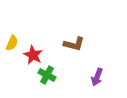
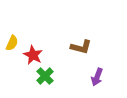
brown L-shape: moved 7 px right, 3 px down
green cross: moved 2 px left, 1 px down; rotated 18 degrees clockwise
